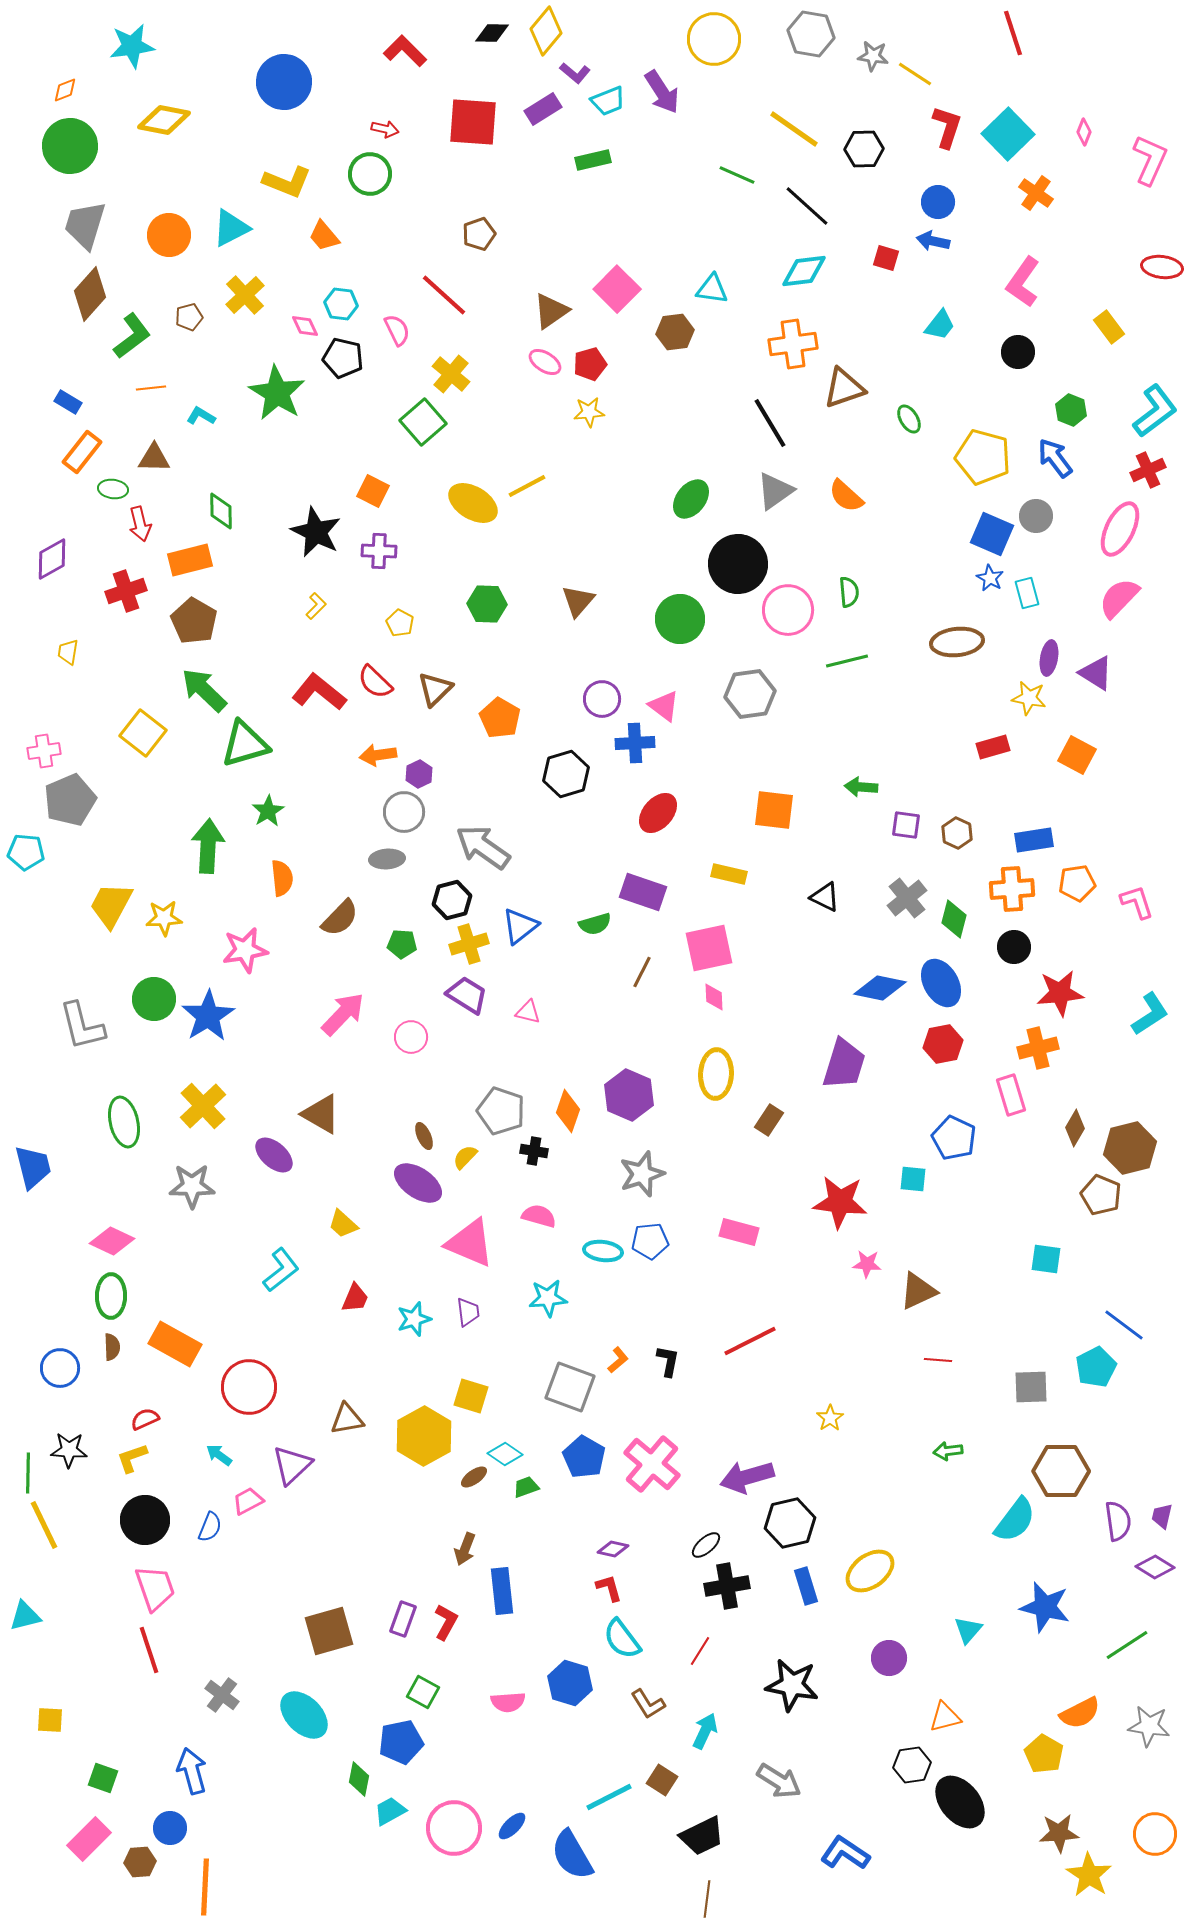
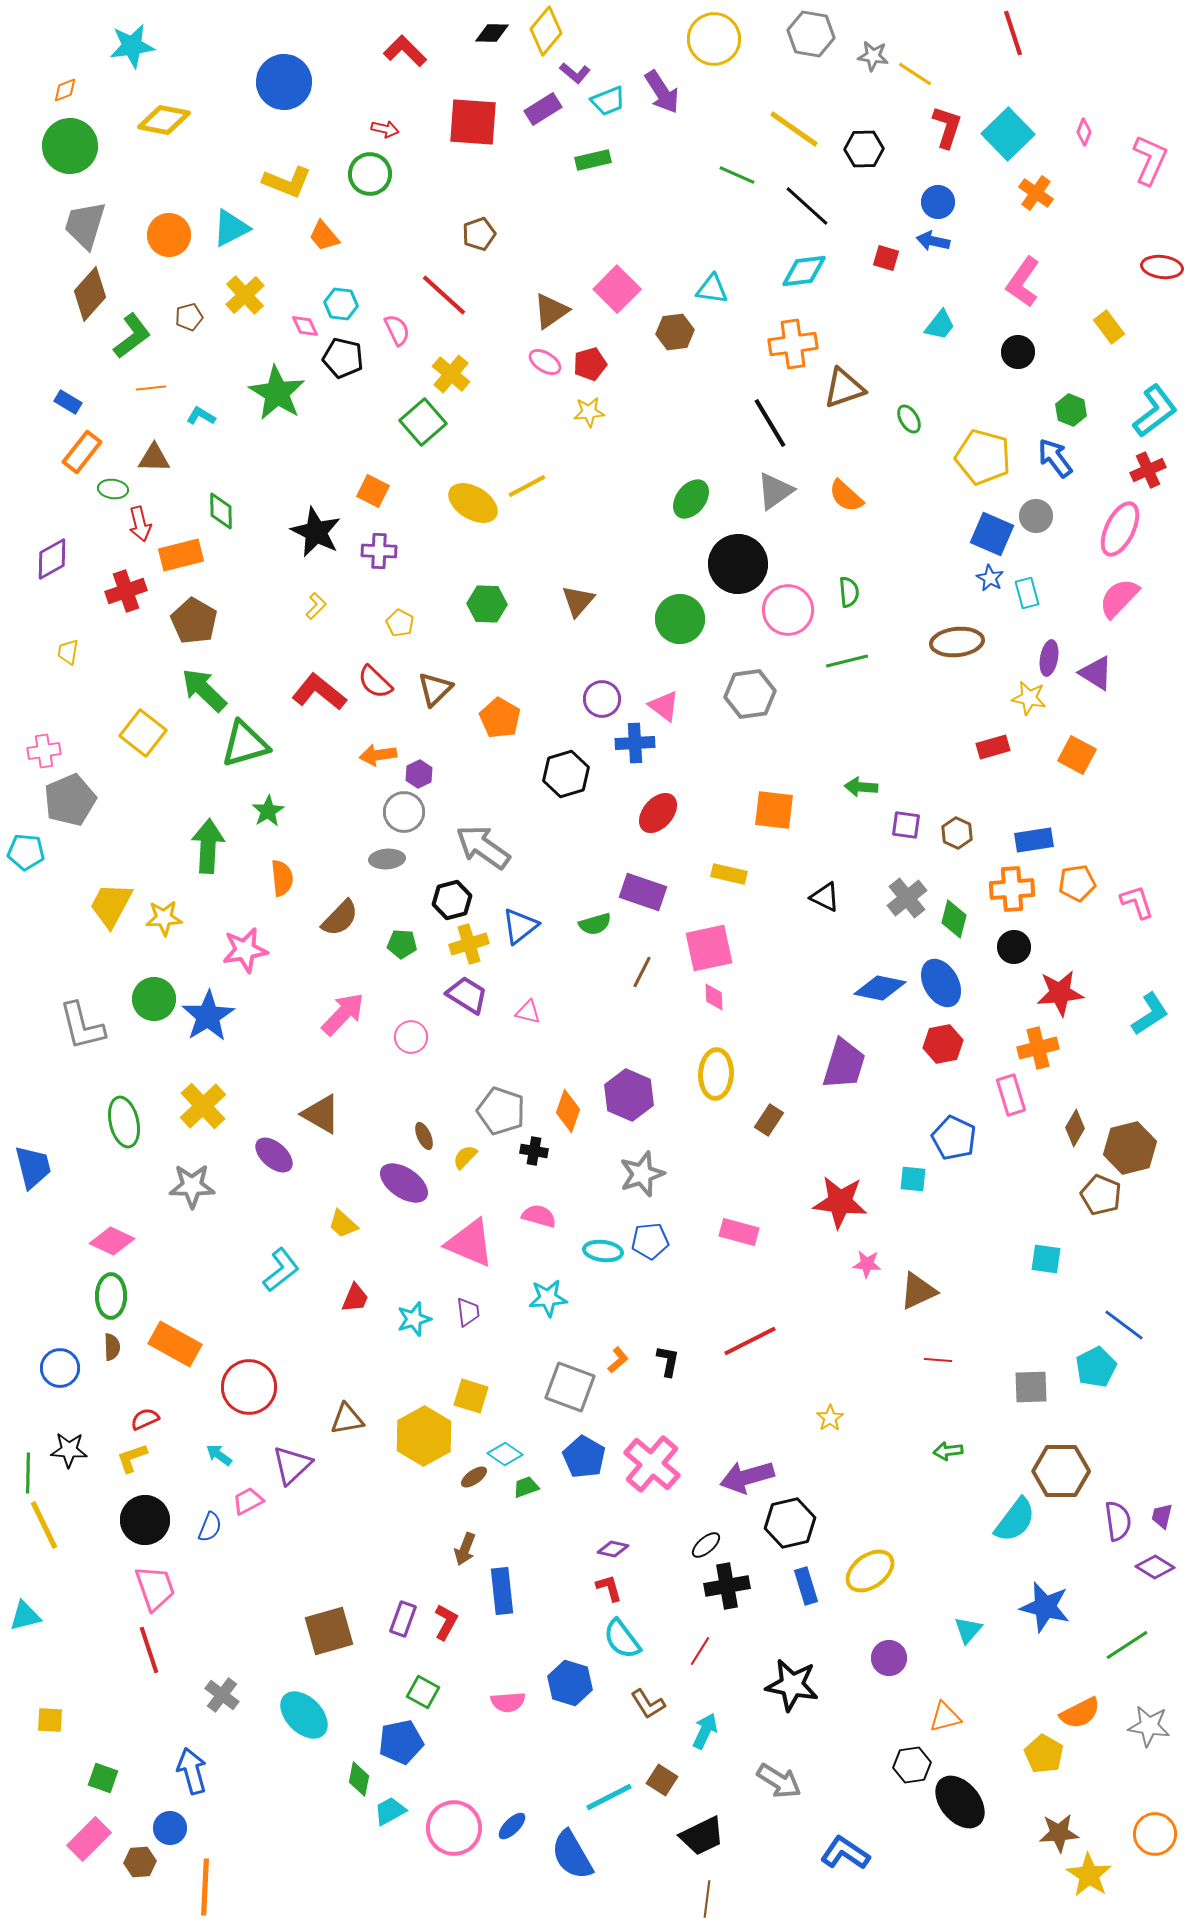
orange rectangle at (190, 560): moved 9 px left, 5 px up
purple ellipse at (418, 1183): moved 14 px left
